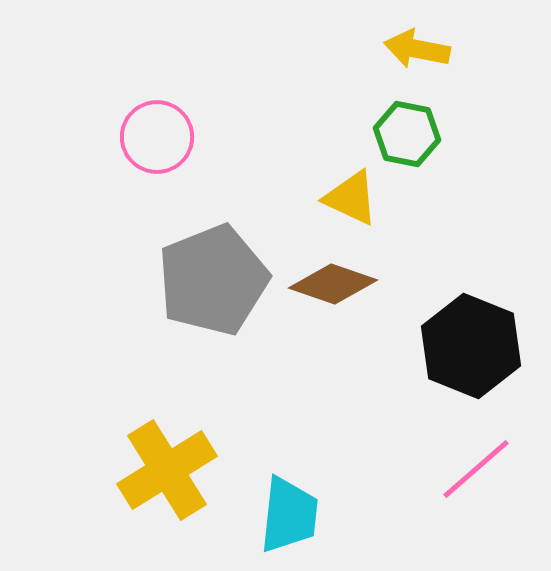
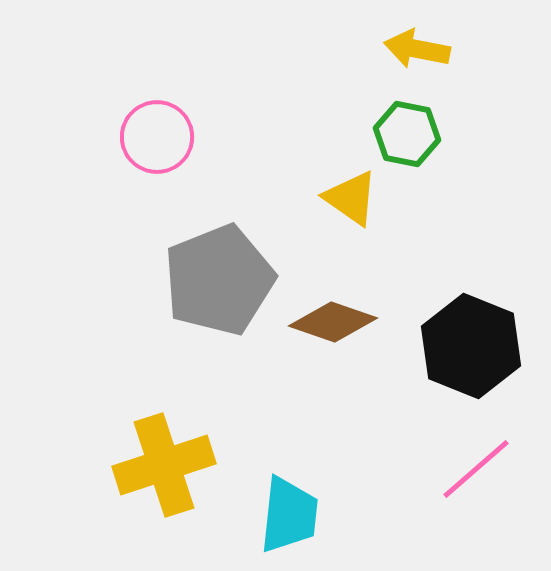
yellow triangle: rotated 10 degrees clockwise
gray pentagon: moved 6 px right
brown diamond: moved 38 px down
yellow cross: moved 3 px left, 5 px up; rotated 14 degrees clockwise
